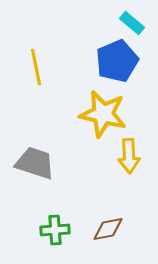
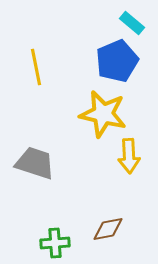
green cross: moved 13 px down
